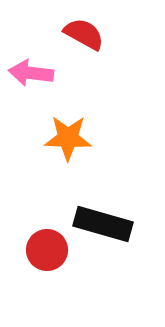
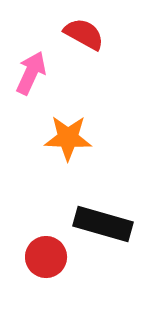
pink arrow: rotated 108 degrees clockwise
red circle: moved 1 px left, 7 px down
